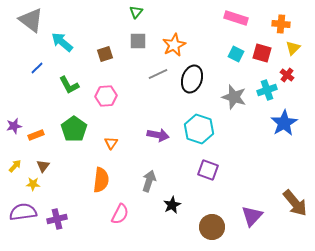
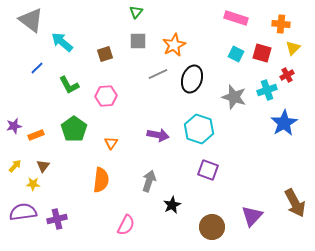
red cross: rotated 24 degrees clockwise
brown arrow: rotated 12 degrees clockwise
pink semicircle: moved 6 px right, 11 px down
